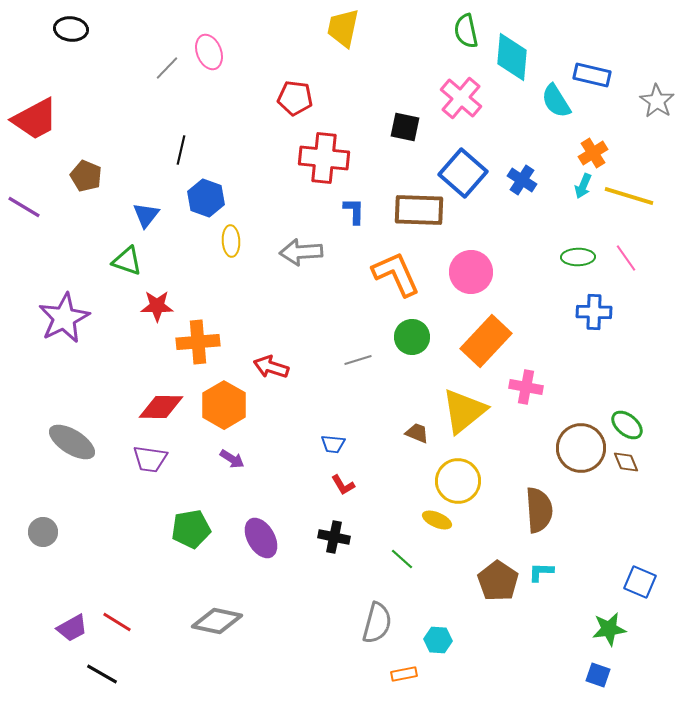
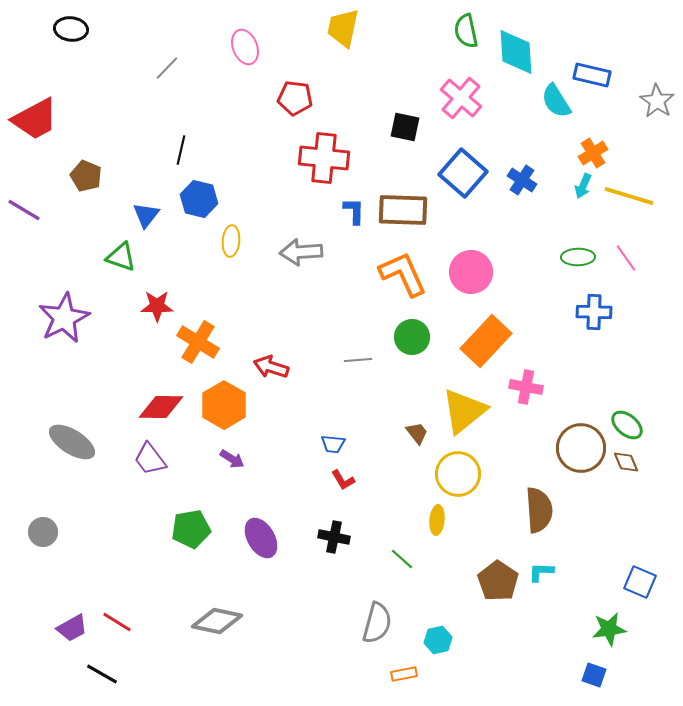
pink ellipse at (209, 52): moved 36 px right, 5 px up
cyan diamond at (512, 57): moved 4 px right, 5 px up; rotated 9 degrees counterclockwise
blue hexagon at (206, 198): moved 7 px left, 1 px down; rotated 6 degrees counterclockwise
purple line at (24, 207): moved 3 px down
brown rectangle at (419, 210): moved 16 px left
yellow ellipse at (231, 241): rotated 8 degrees clockwise
green triangle at (127, 261): moved 6 px left, 4 px up
orange L-shape at (396, 274): moved 7 px right
orange cross at (198, 342): rotated 36 degrees clockwise
gray line at (358, 360): rotated 12 degrees clockwise
brown trapezoid at (417, 433): rotated 30 degrees clockwise
purple trapezoid at (150, 459): rotated 45 degrees clockwise
yellow circle at (458, 481): moved 7 px up
red L-shape at (343, 485): moved 5 px up
yellow ellipse at (437, 520): rotated 72 degrees clockwise
cyan hexagon at (438, 640): rotated 16 degrees counterclockwise
blue square at (598, 675): moved 4 px left
